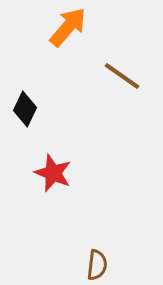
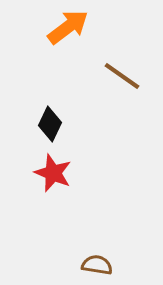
orange arrow: rotated 12 degrees clockwise
black diamond: moved 25 px right, 15 px down
brown semicircle: rotated 88 degrees counterclockwise
